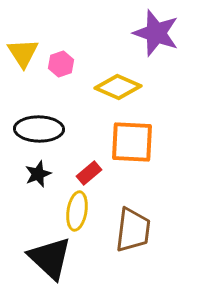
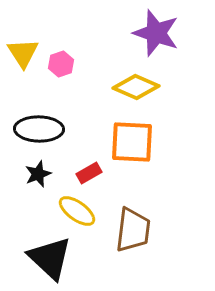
yellow diamond: moved 18 px right
red rectangle: rotated 10 degrees clockwise
yellow ellipse: rotated 63 degrees counterclockwise
